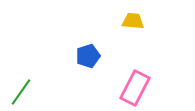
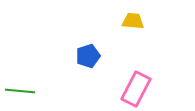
pink rectangle: moved 1 px right, 1 px down
green line: moved 1 px left, 1 px up; rotated 60 degrees clockwise
